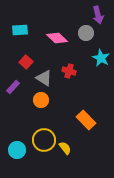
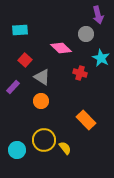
gray circle: moved 1 px down
pink diamond: moved 4 px right, 10 px down
red square: moved 1 px left, 2 px up
red cross: moved 11 px right, 2 px down
gray triangle: moved 2 px left, 1 px up
orange circle: moved 1 px down
